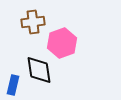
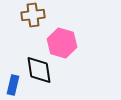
brown cross: moved 7 px up
pink hexagon: rotated 24 degrees counterclockwise
